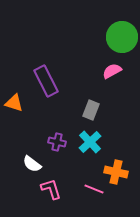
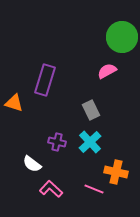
pink semicircle: moved 5 px left
purple rectangle: moved 1 px left, 1 px up; rotated 44 degrees clockwise
gray rectangle: rotated 48 degrees counterclockwise
pink L-shape: rotated 30 degrees counterclockwise
